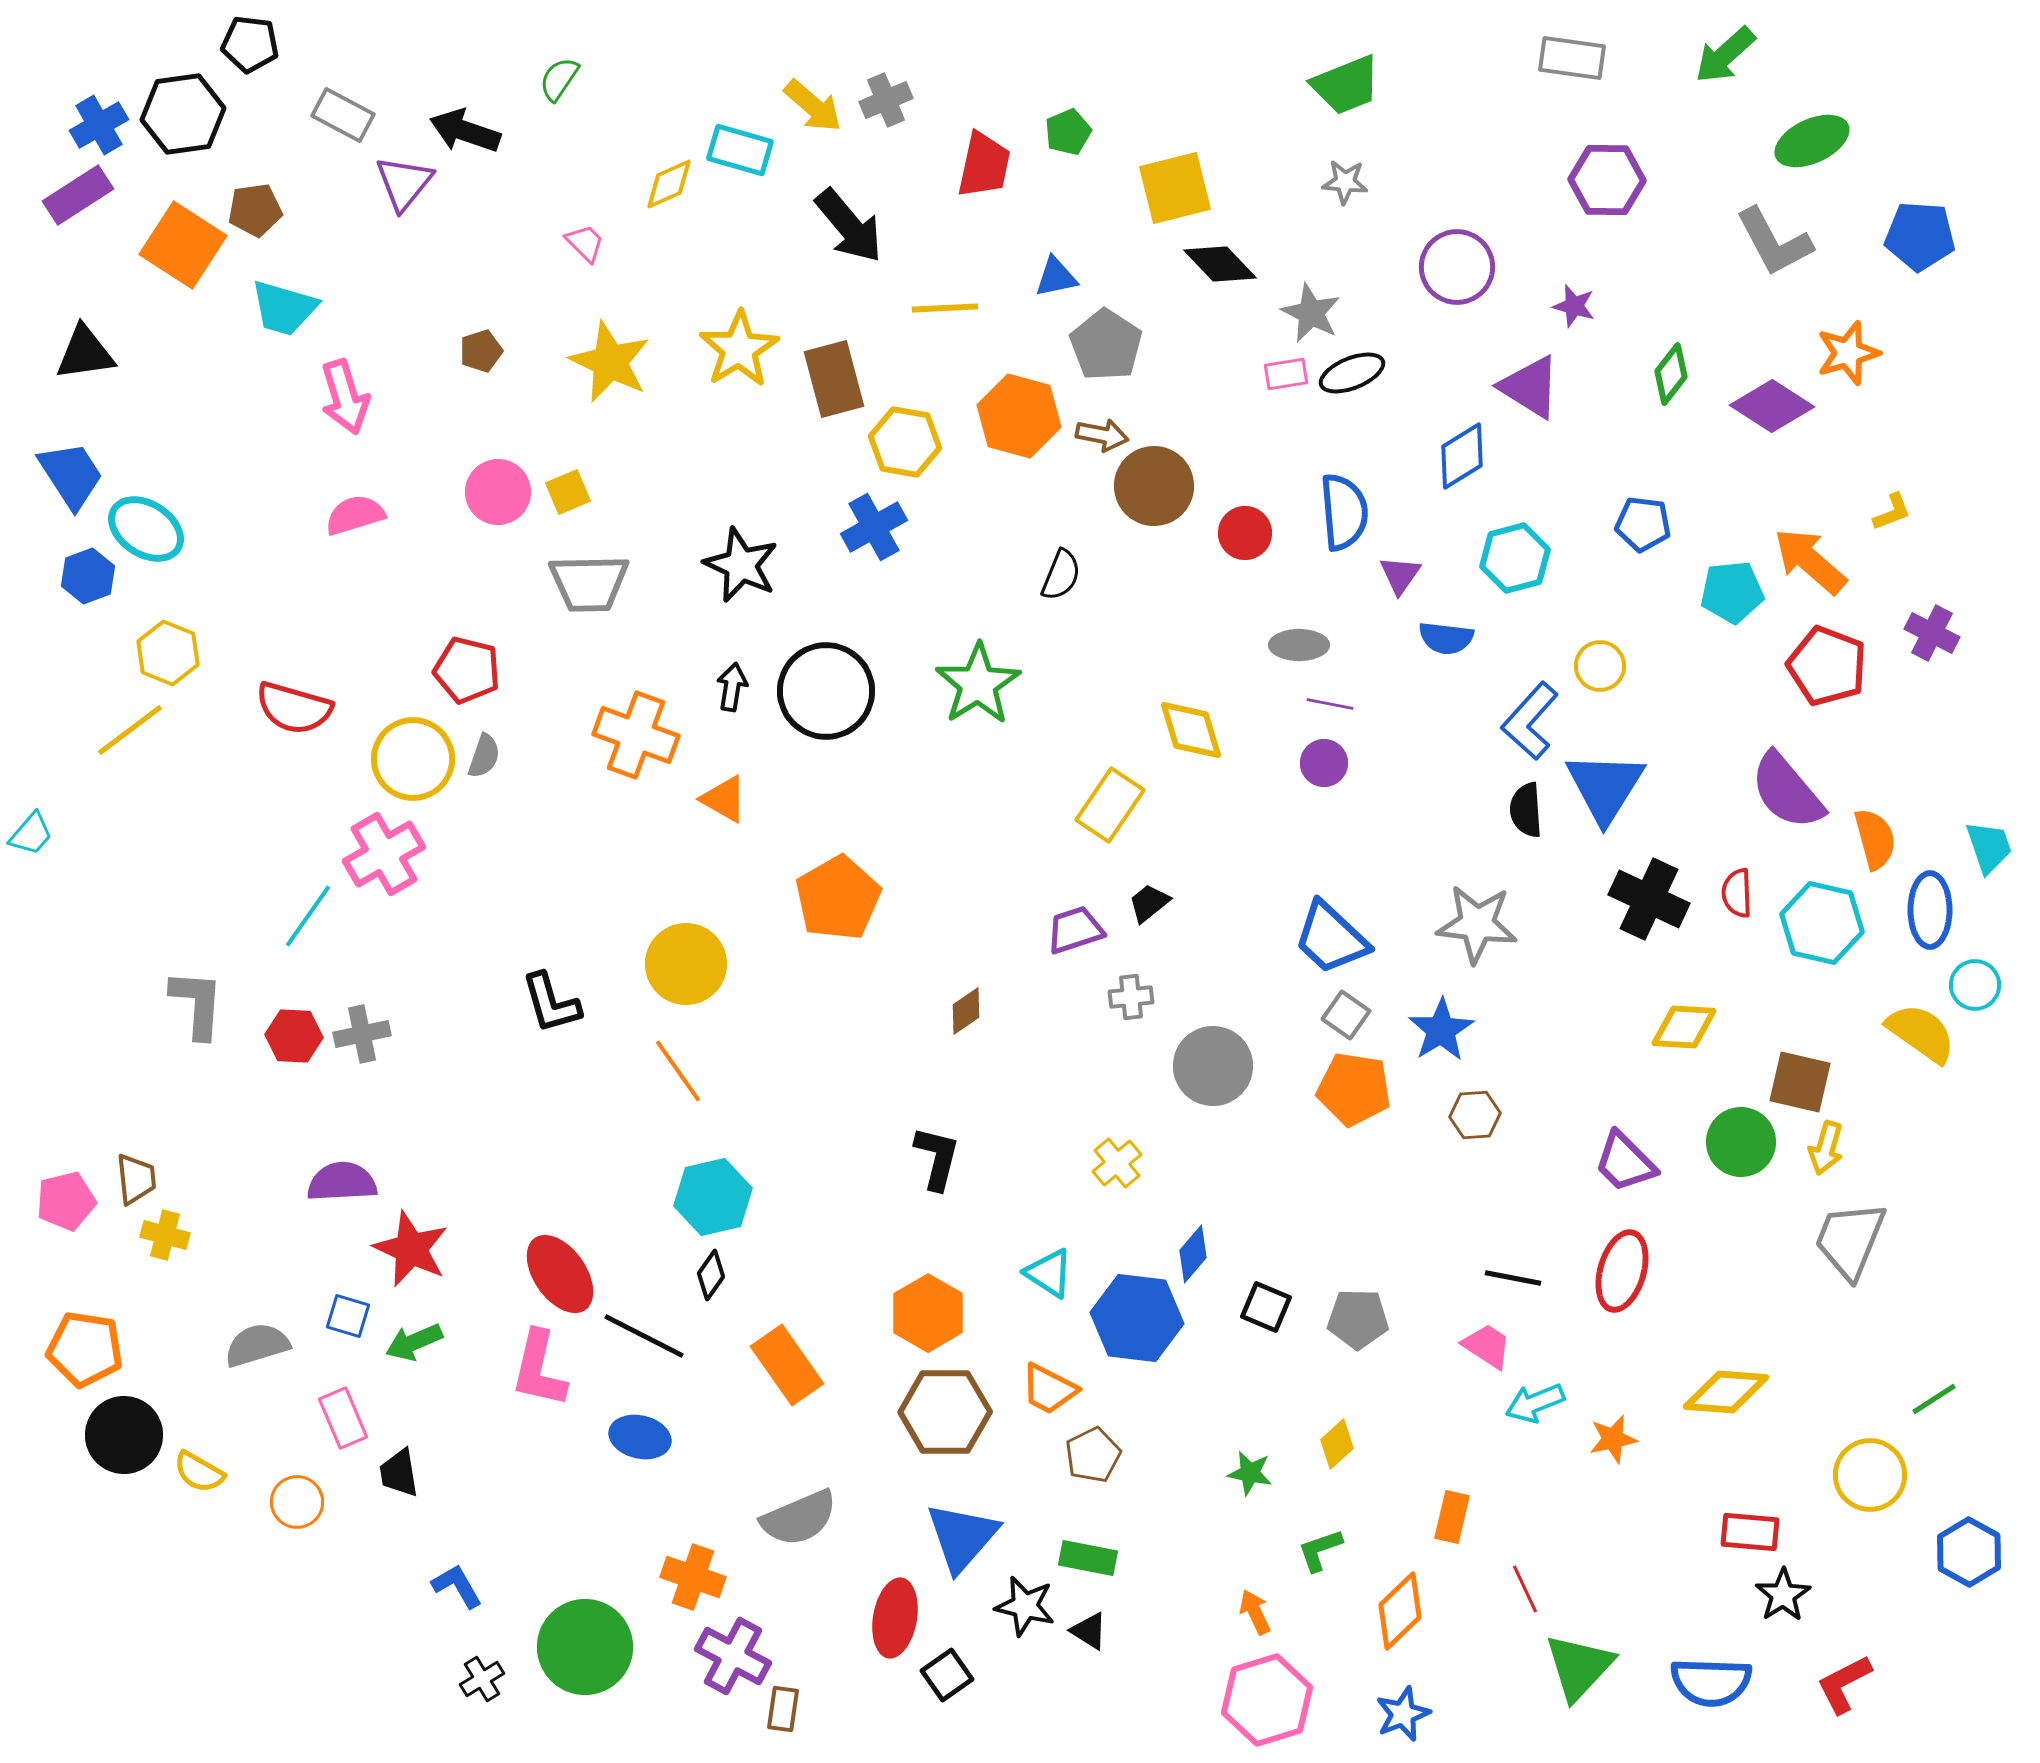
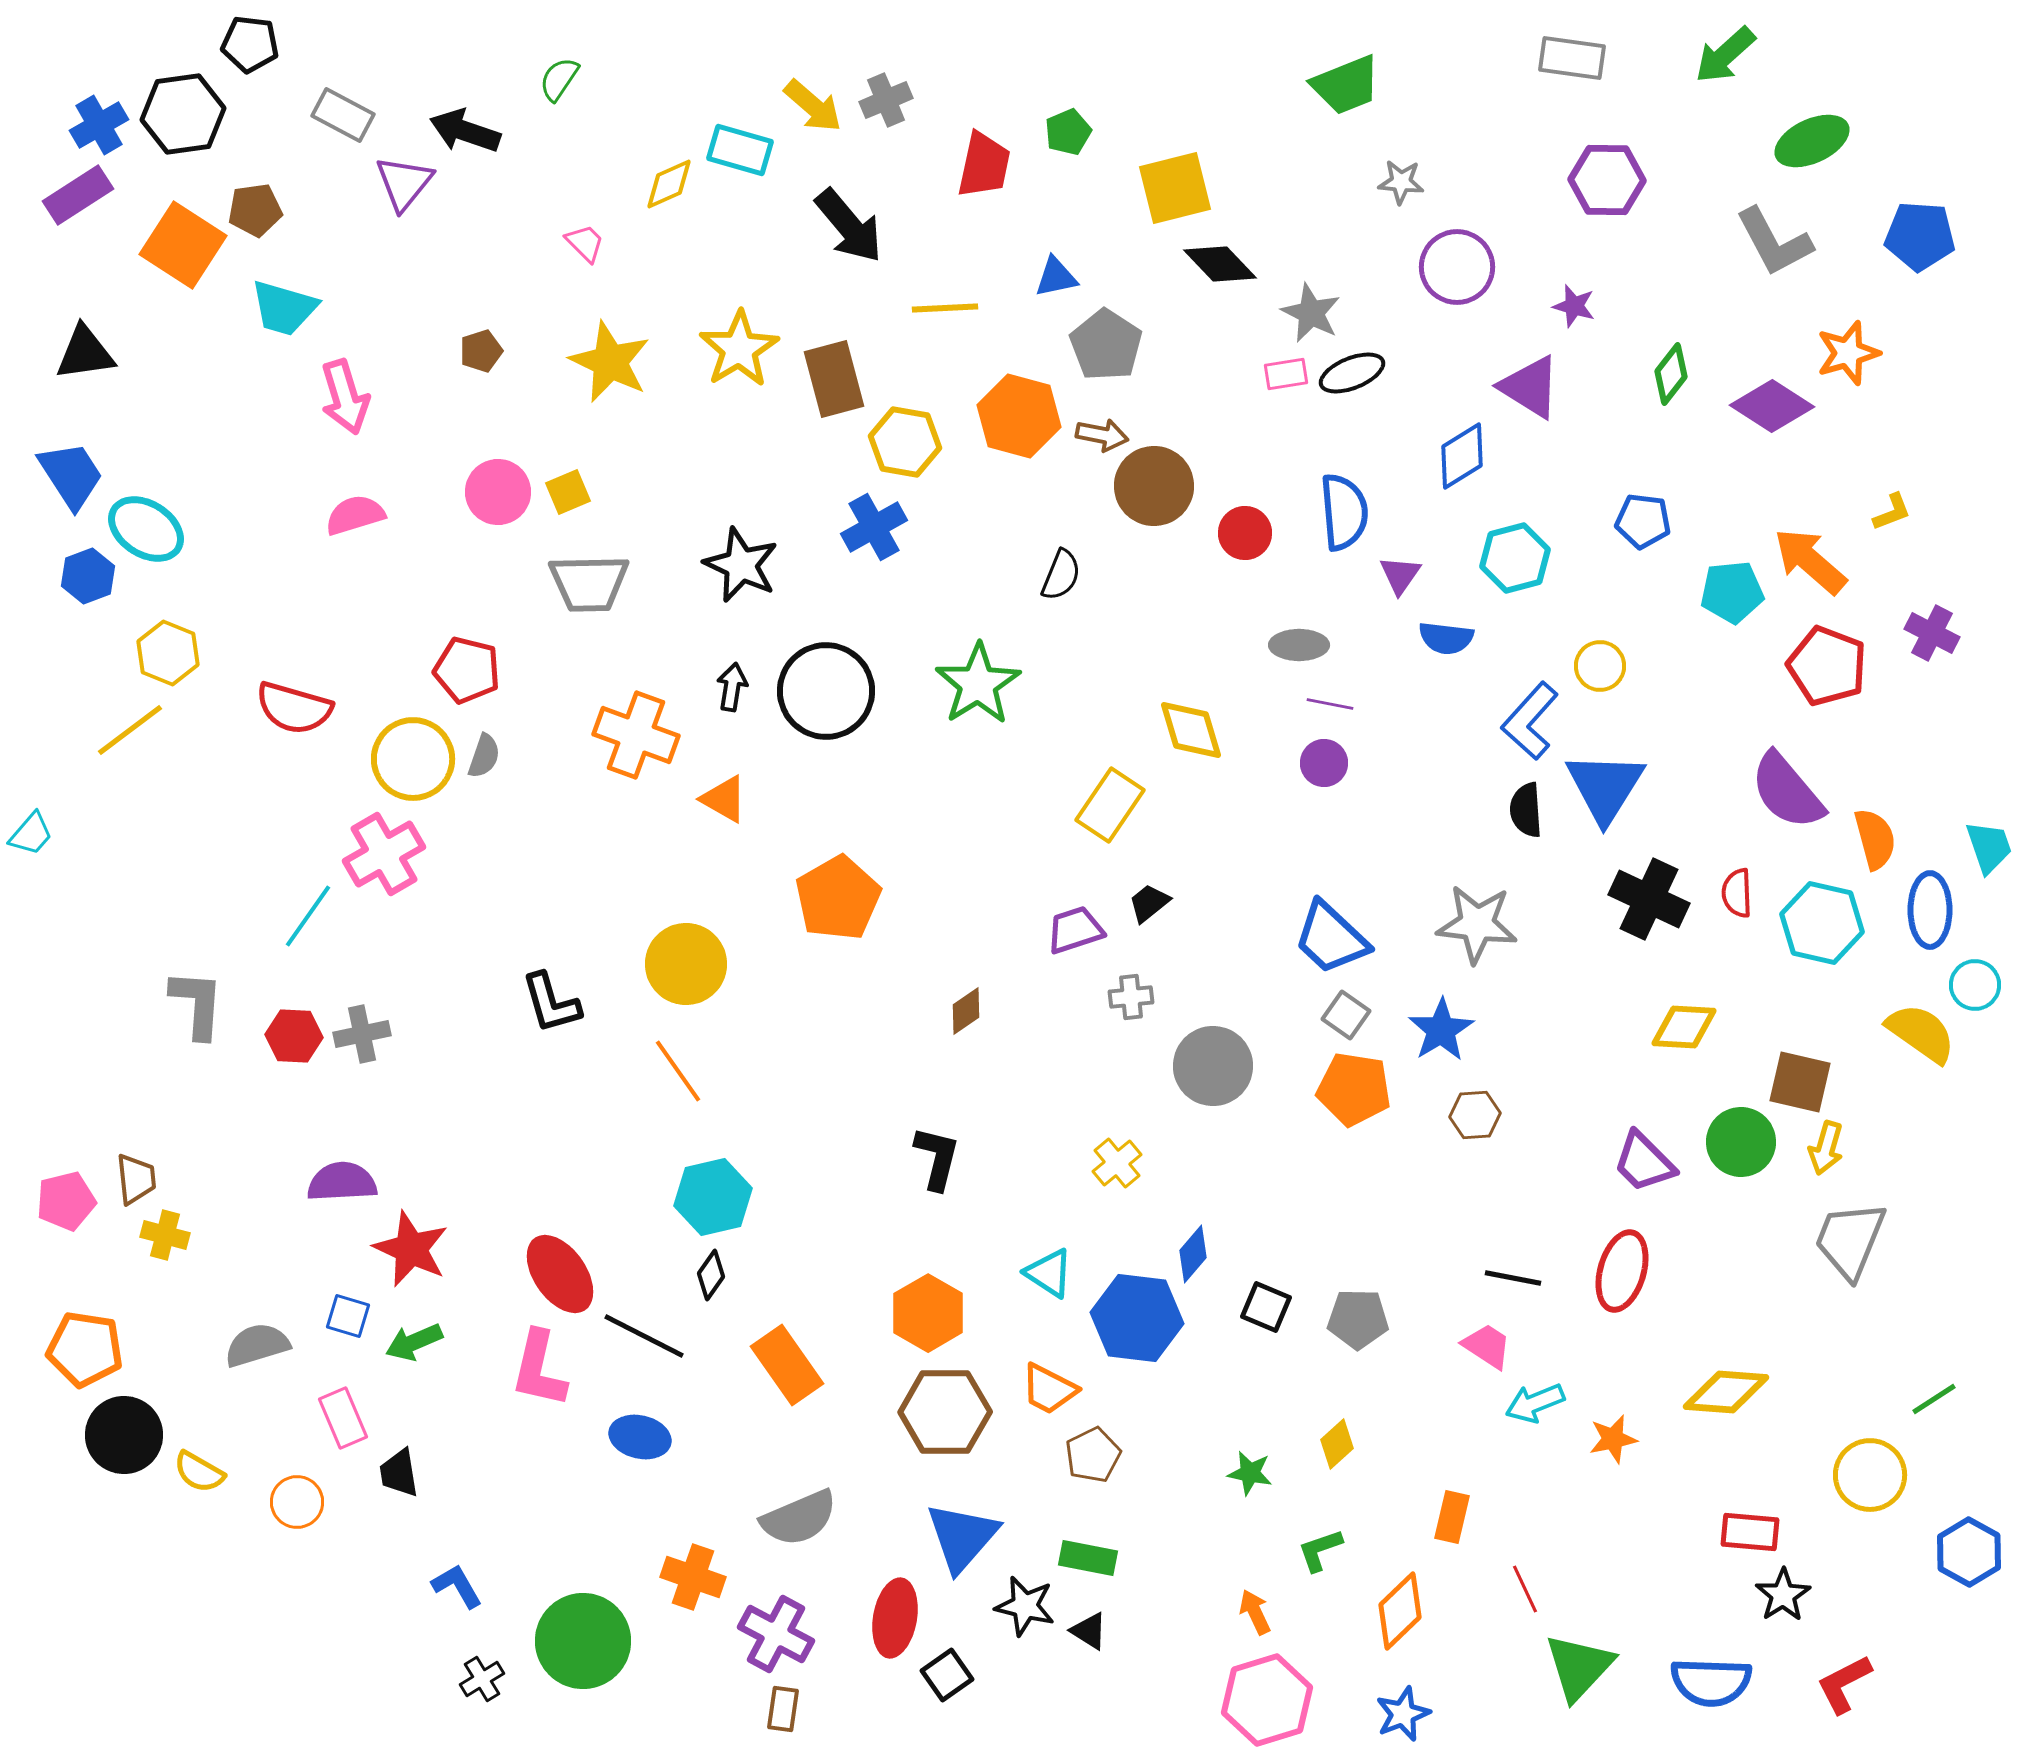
gray star at (1345, 182): moved 56 px right
blue pentagon at (1643, 524): moved 3 px up
purple trapezoid at (1625, 1162): moved 19 px right
green circle at (585, 1647): moved 2 px left, 6 px up
purple cross at (733, 1656): moved 43 px right, 22 px up
